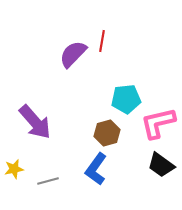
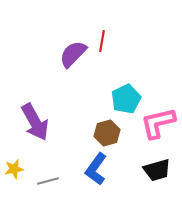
cyan pentagon: rotated 20 degrees counterclockwise
purple arrow: rotated 12 degrees clockwise
black trapezoid: moved 4 px left, 5 px down; rotated 52 degrees counterclockwise
